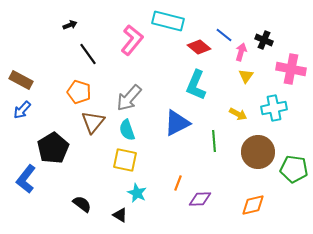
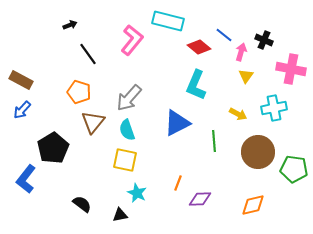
black triangle: rotated 42 degrees counterclockwise
